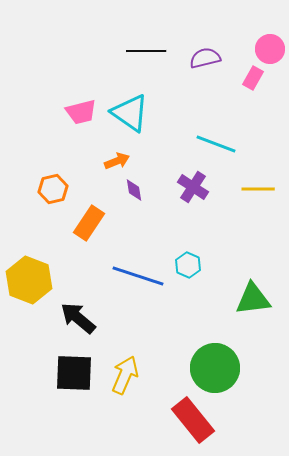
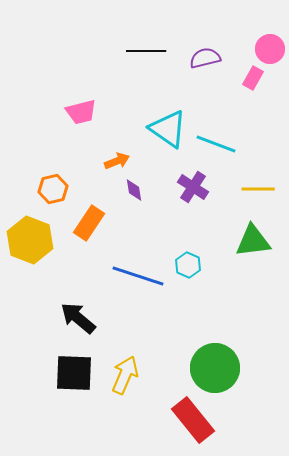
cyan triangle: moved 38 px right, 16 px down
yellow hexagon: moved 1 px right, 40 px up
green triangle: moved 58 px up
